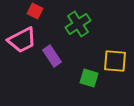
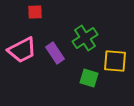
red square: moved 1 px down; rotated 28 degrees counterclockwise
green cross: moved 7 px right, 14 px down
pink trapezoid: moved 10 px down
purple rectangle: moved 3 px right, 3 px up
